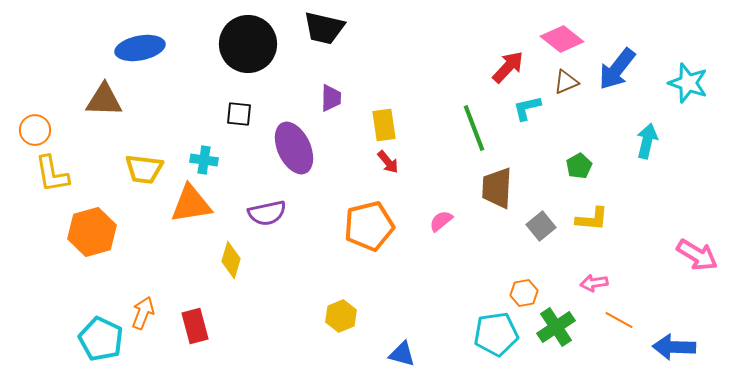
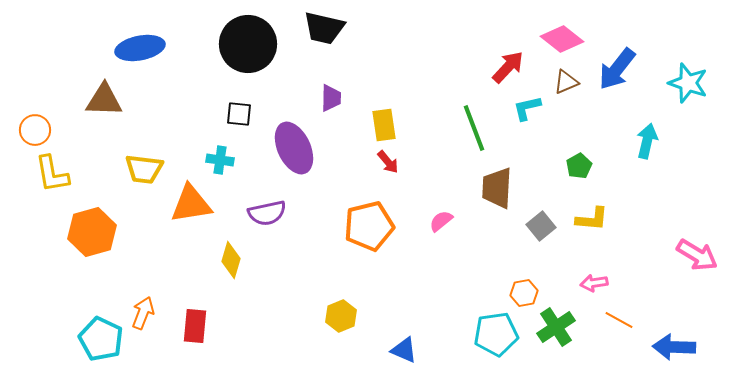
cyan cross at (204, 160): moved 16 px right
red rectangle at (195, 326): rotated 20 degrees clockwise
blue triangle at (402, 354): moved 2 px right, 4 px up; rotated 8 degrees clockwise
